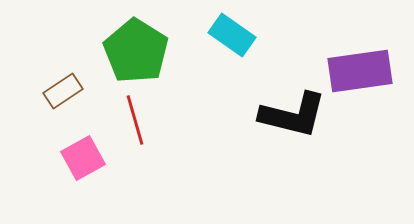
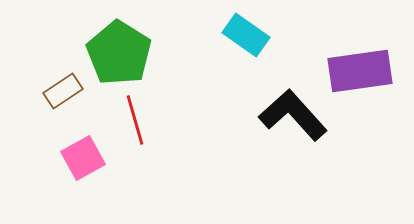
cyan rectangle: moved 14 px right
green pentagon: moved 17 px left, 2 px down
black L-shape: rotated 146 degrees counterclockwise
